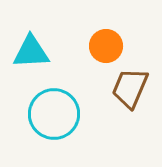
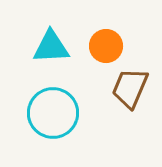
cyan triangle: moved 20 px right, 5 px up
cyan circle: moved 1 px left, 1 px up
